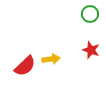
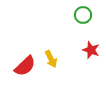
green circle: moved 7 px left, 1 px down
yellow arrow: rotated 72 degrees clockwise
